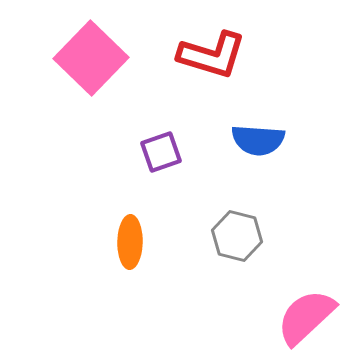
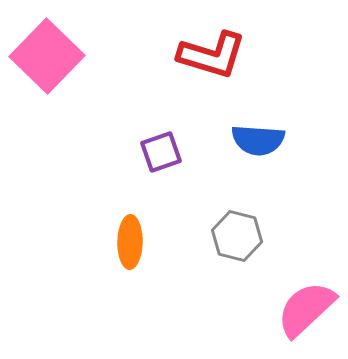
pink square: moved 44 px left, 2 px up
pink semicircle: moved 8 px up
